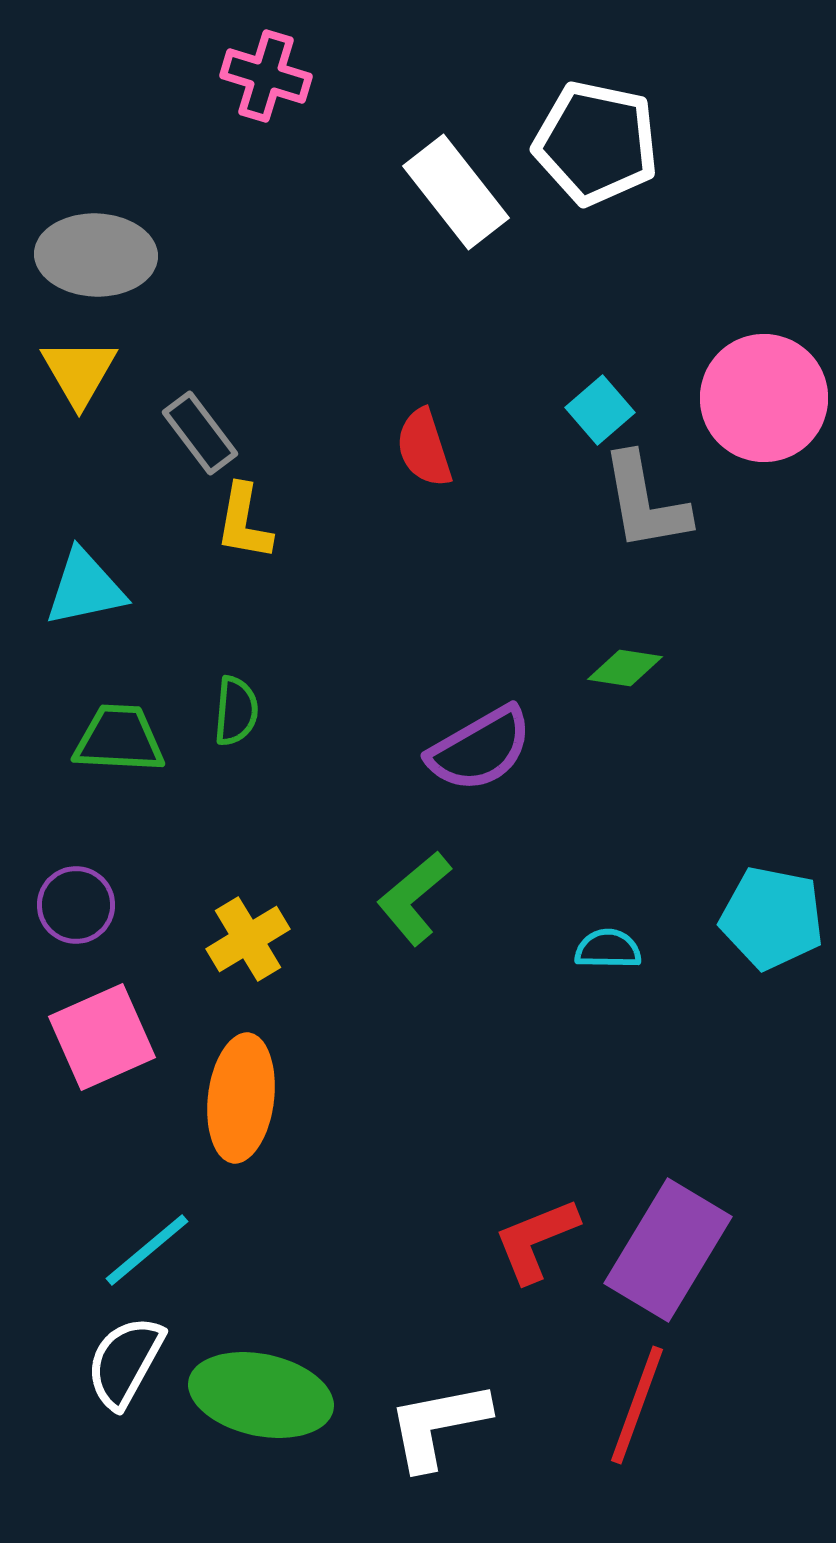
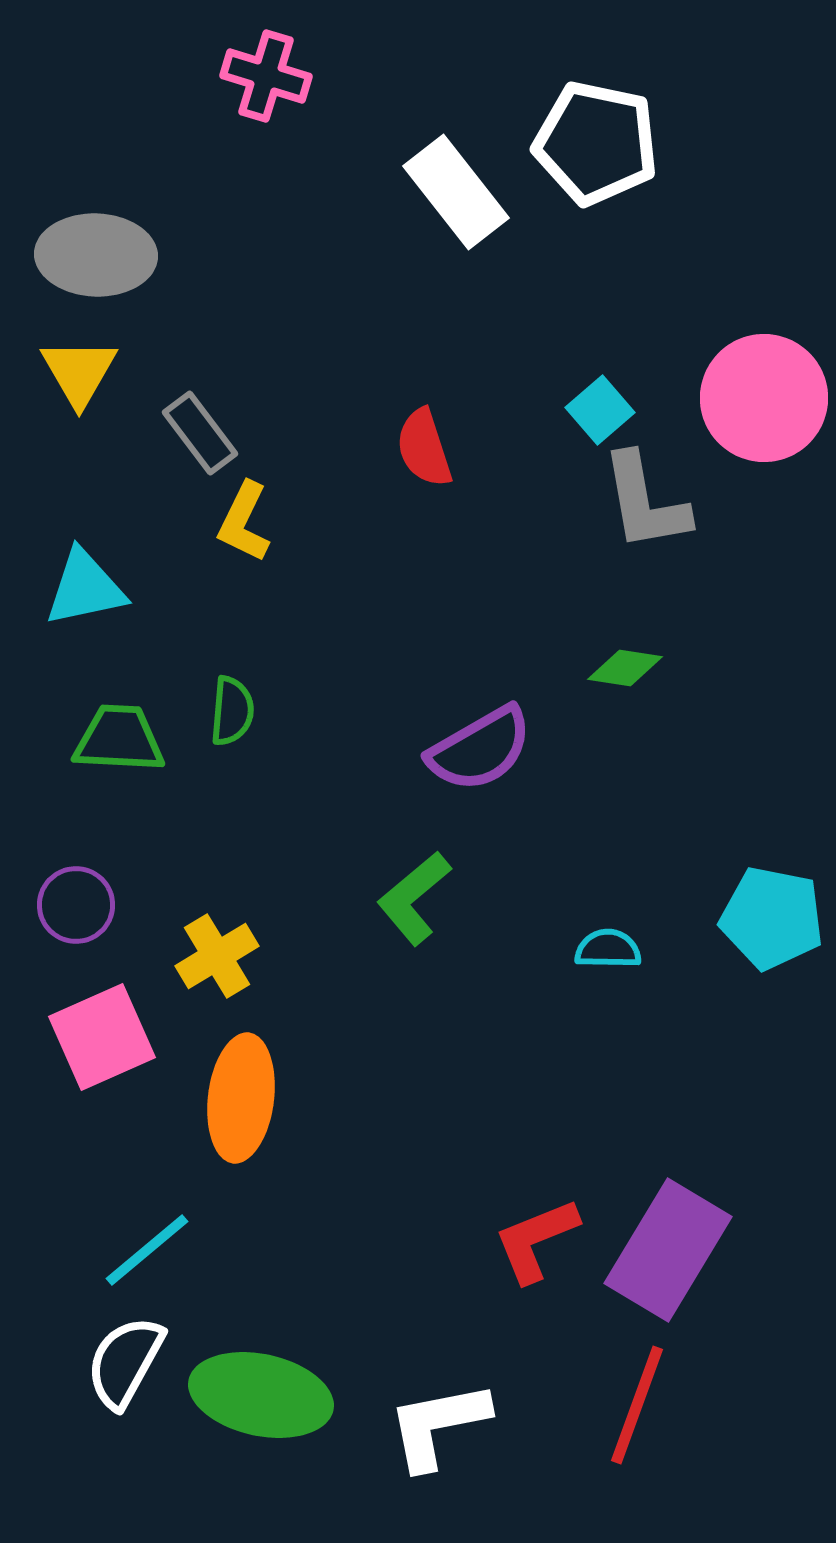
yellow L-shape: rotated 16 degrees clockwise
green semicircle: moved 4 px left
yellow cross: moved 31 px left, 17 px down
